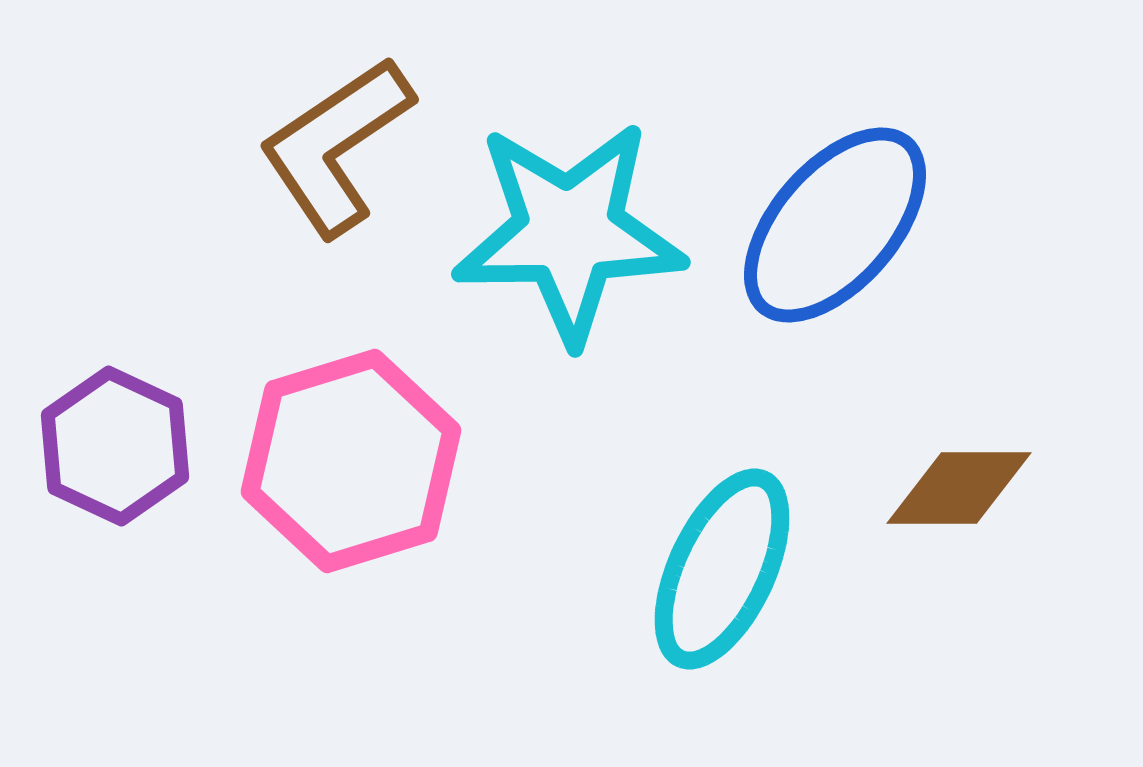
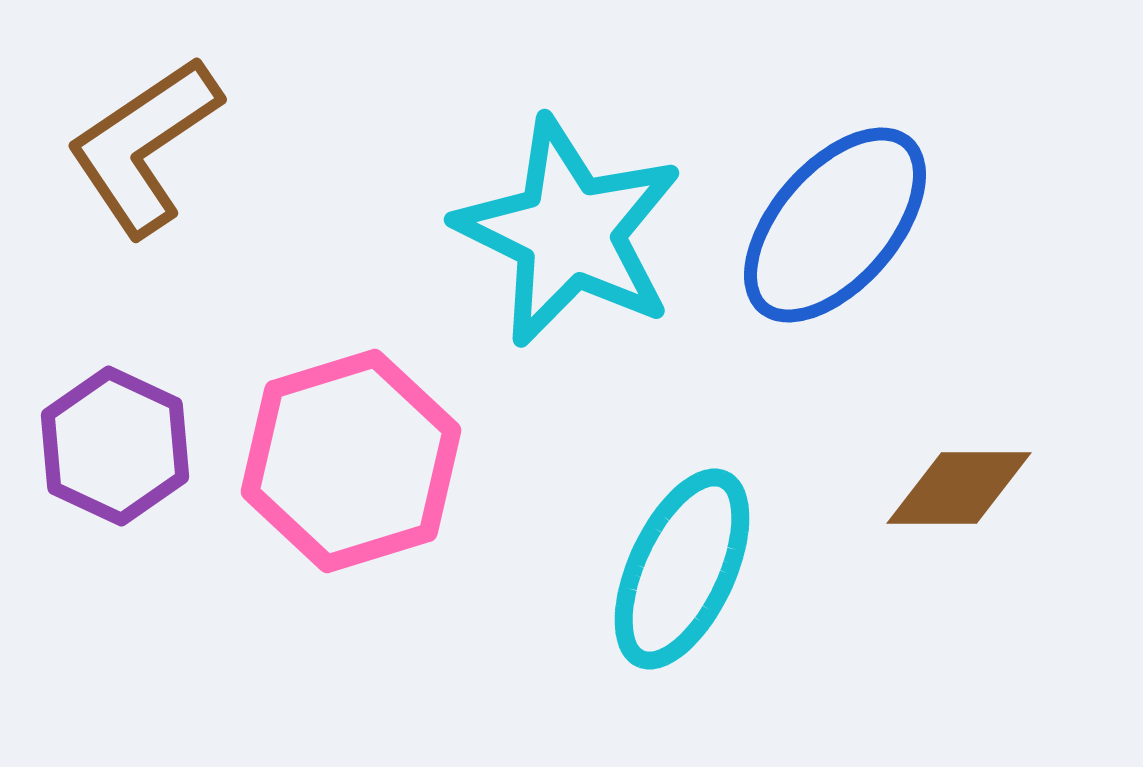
brown L-shape: moved 192 px left
cyan star: rotated 27 degrees clockwise
cyan ellipse: moved 40 px left
